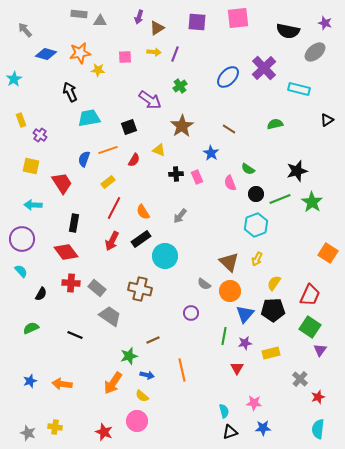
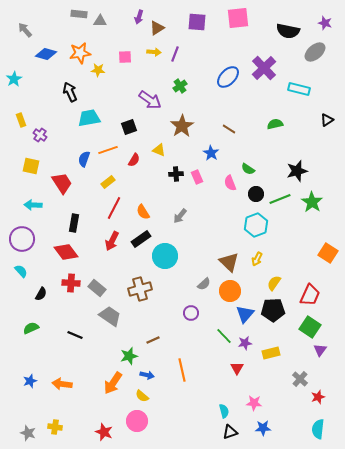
gray semicircle at (204, 284): rotated 80 degrees counterclockwise
brown cross at (140, 289): rotated 30 degrees counterclockwise
green line at (224, 336): rotated 54 degrees counterclockwise
